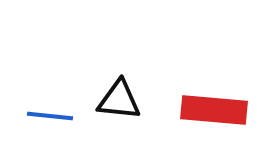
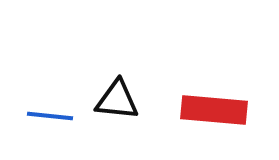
black triangle: moved 2 px left
